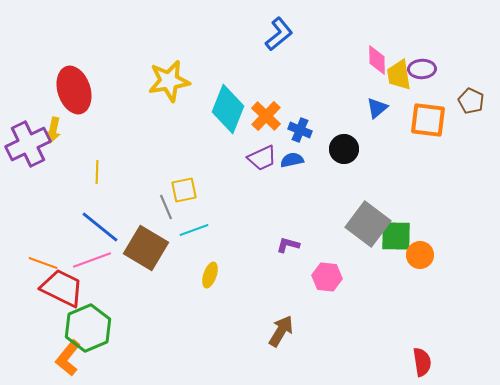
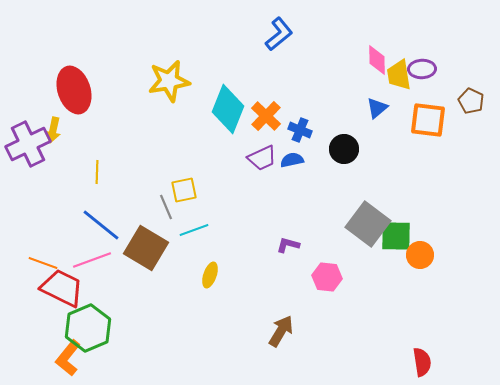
blue line: moved 1 px right, 2 px up
